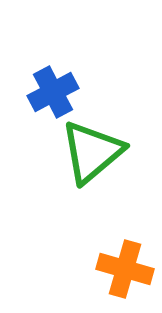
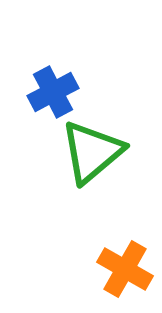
orange cross: rotated 14 degrees clockwise
